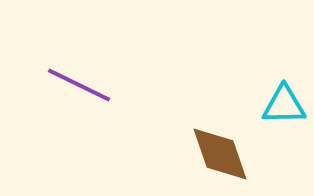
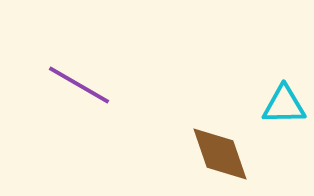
purple line: rotated 4 degrees clockwise
